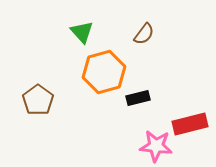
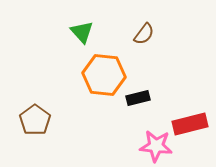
orange hexagon: moved 3 px down; rotated 21 degrees clockwise
brown pentagon: moved 3 px left, 20 px down
